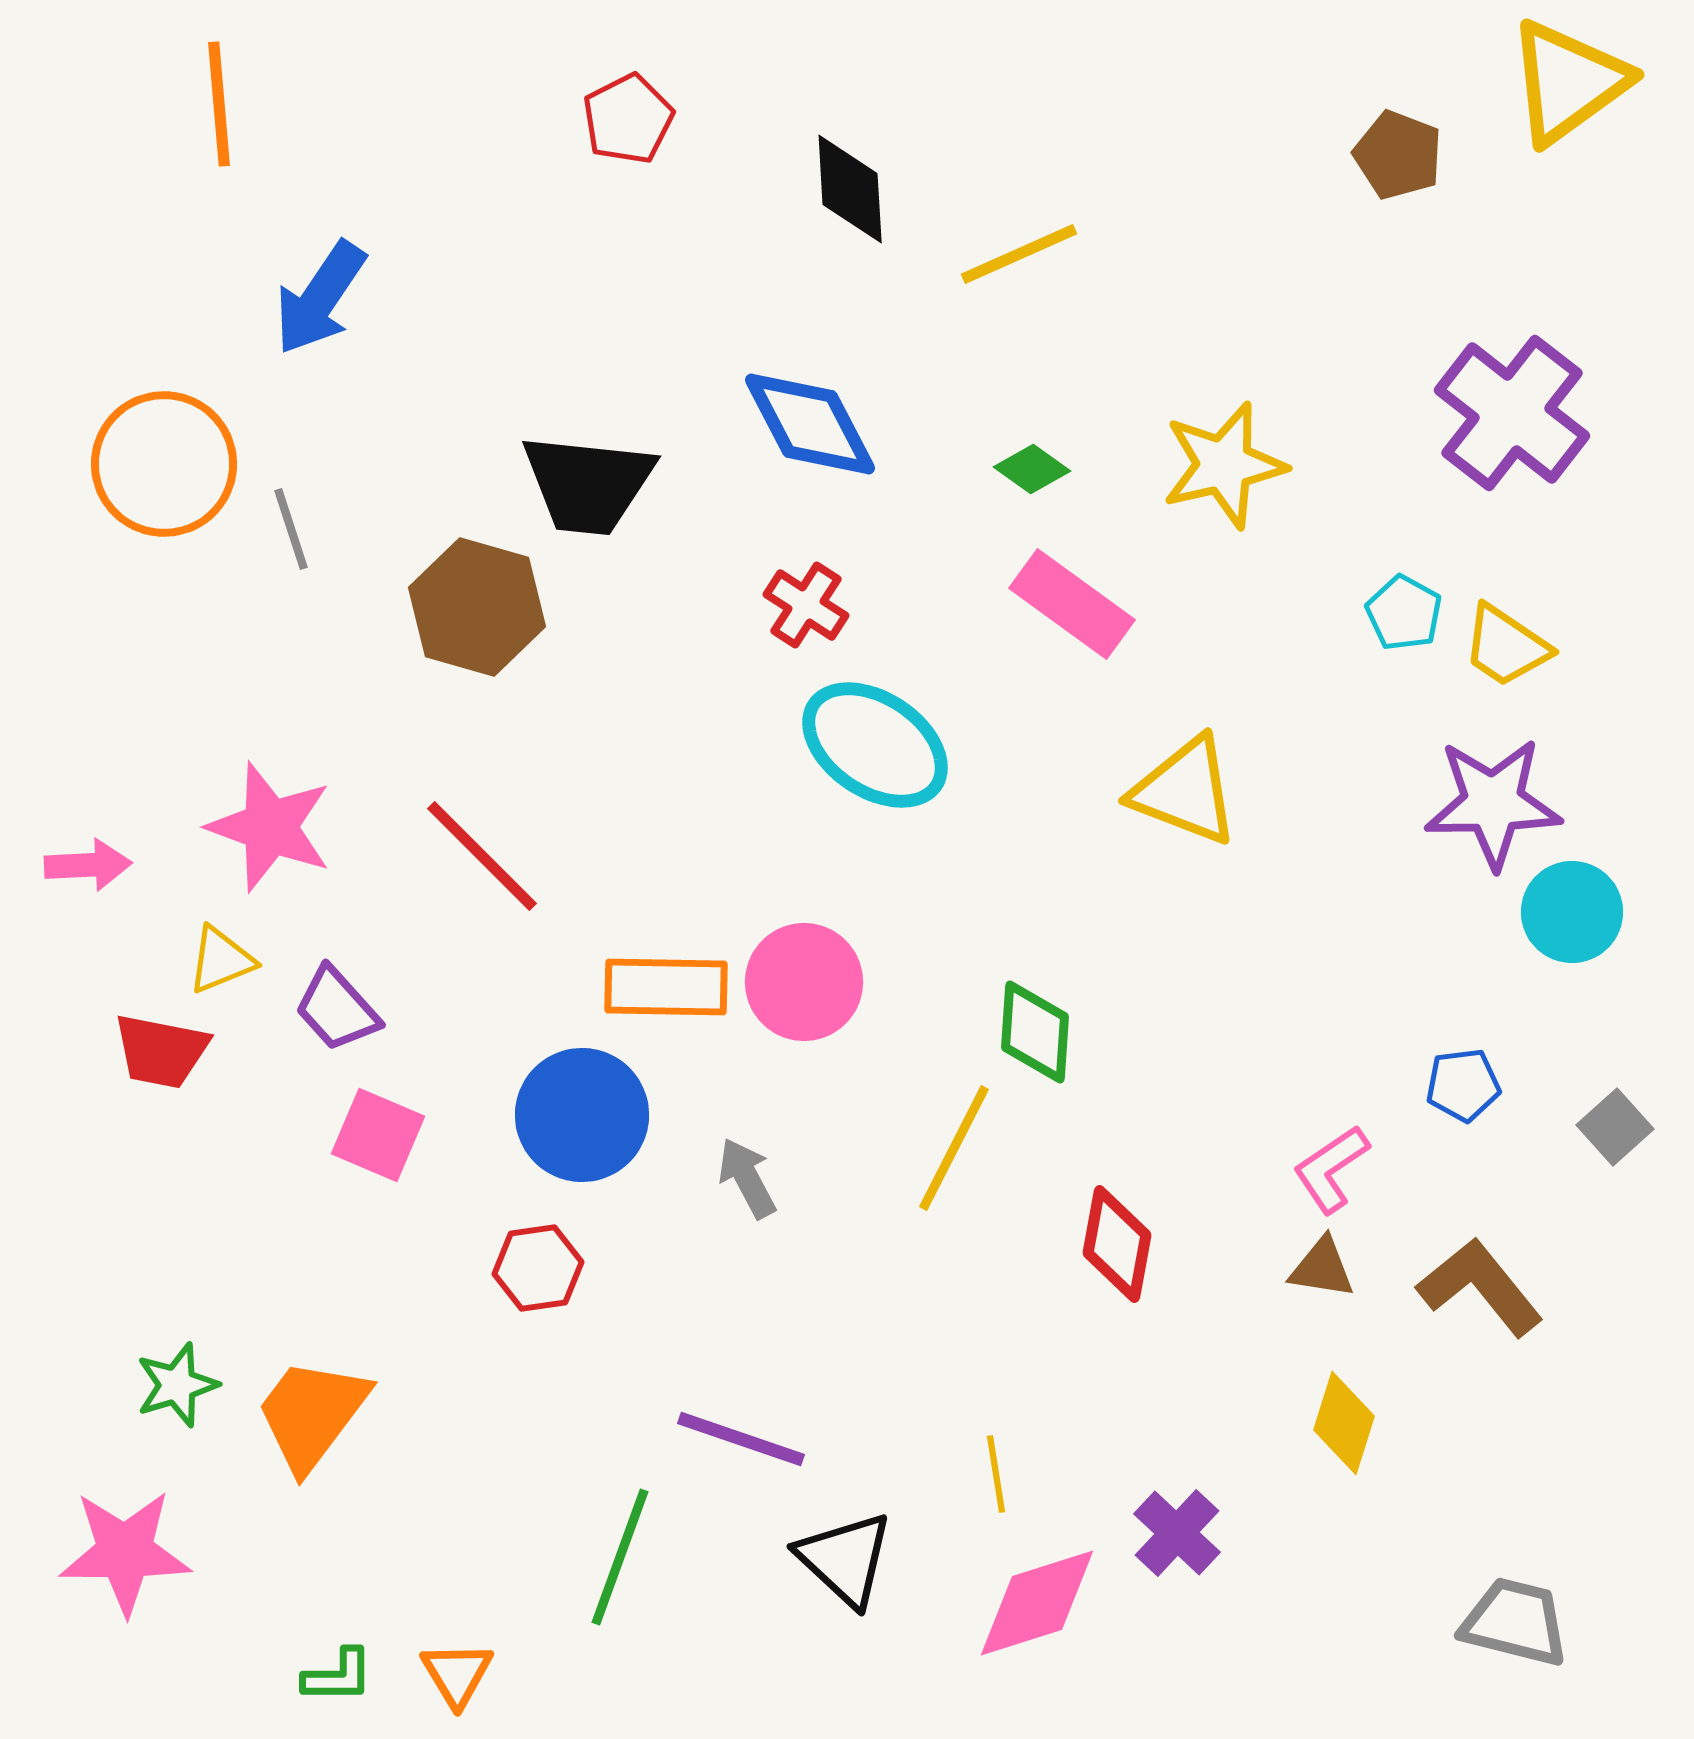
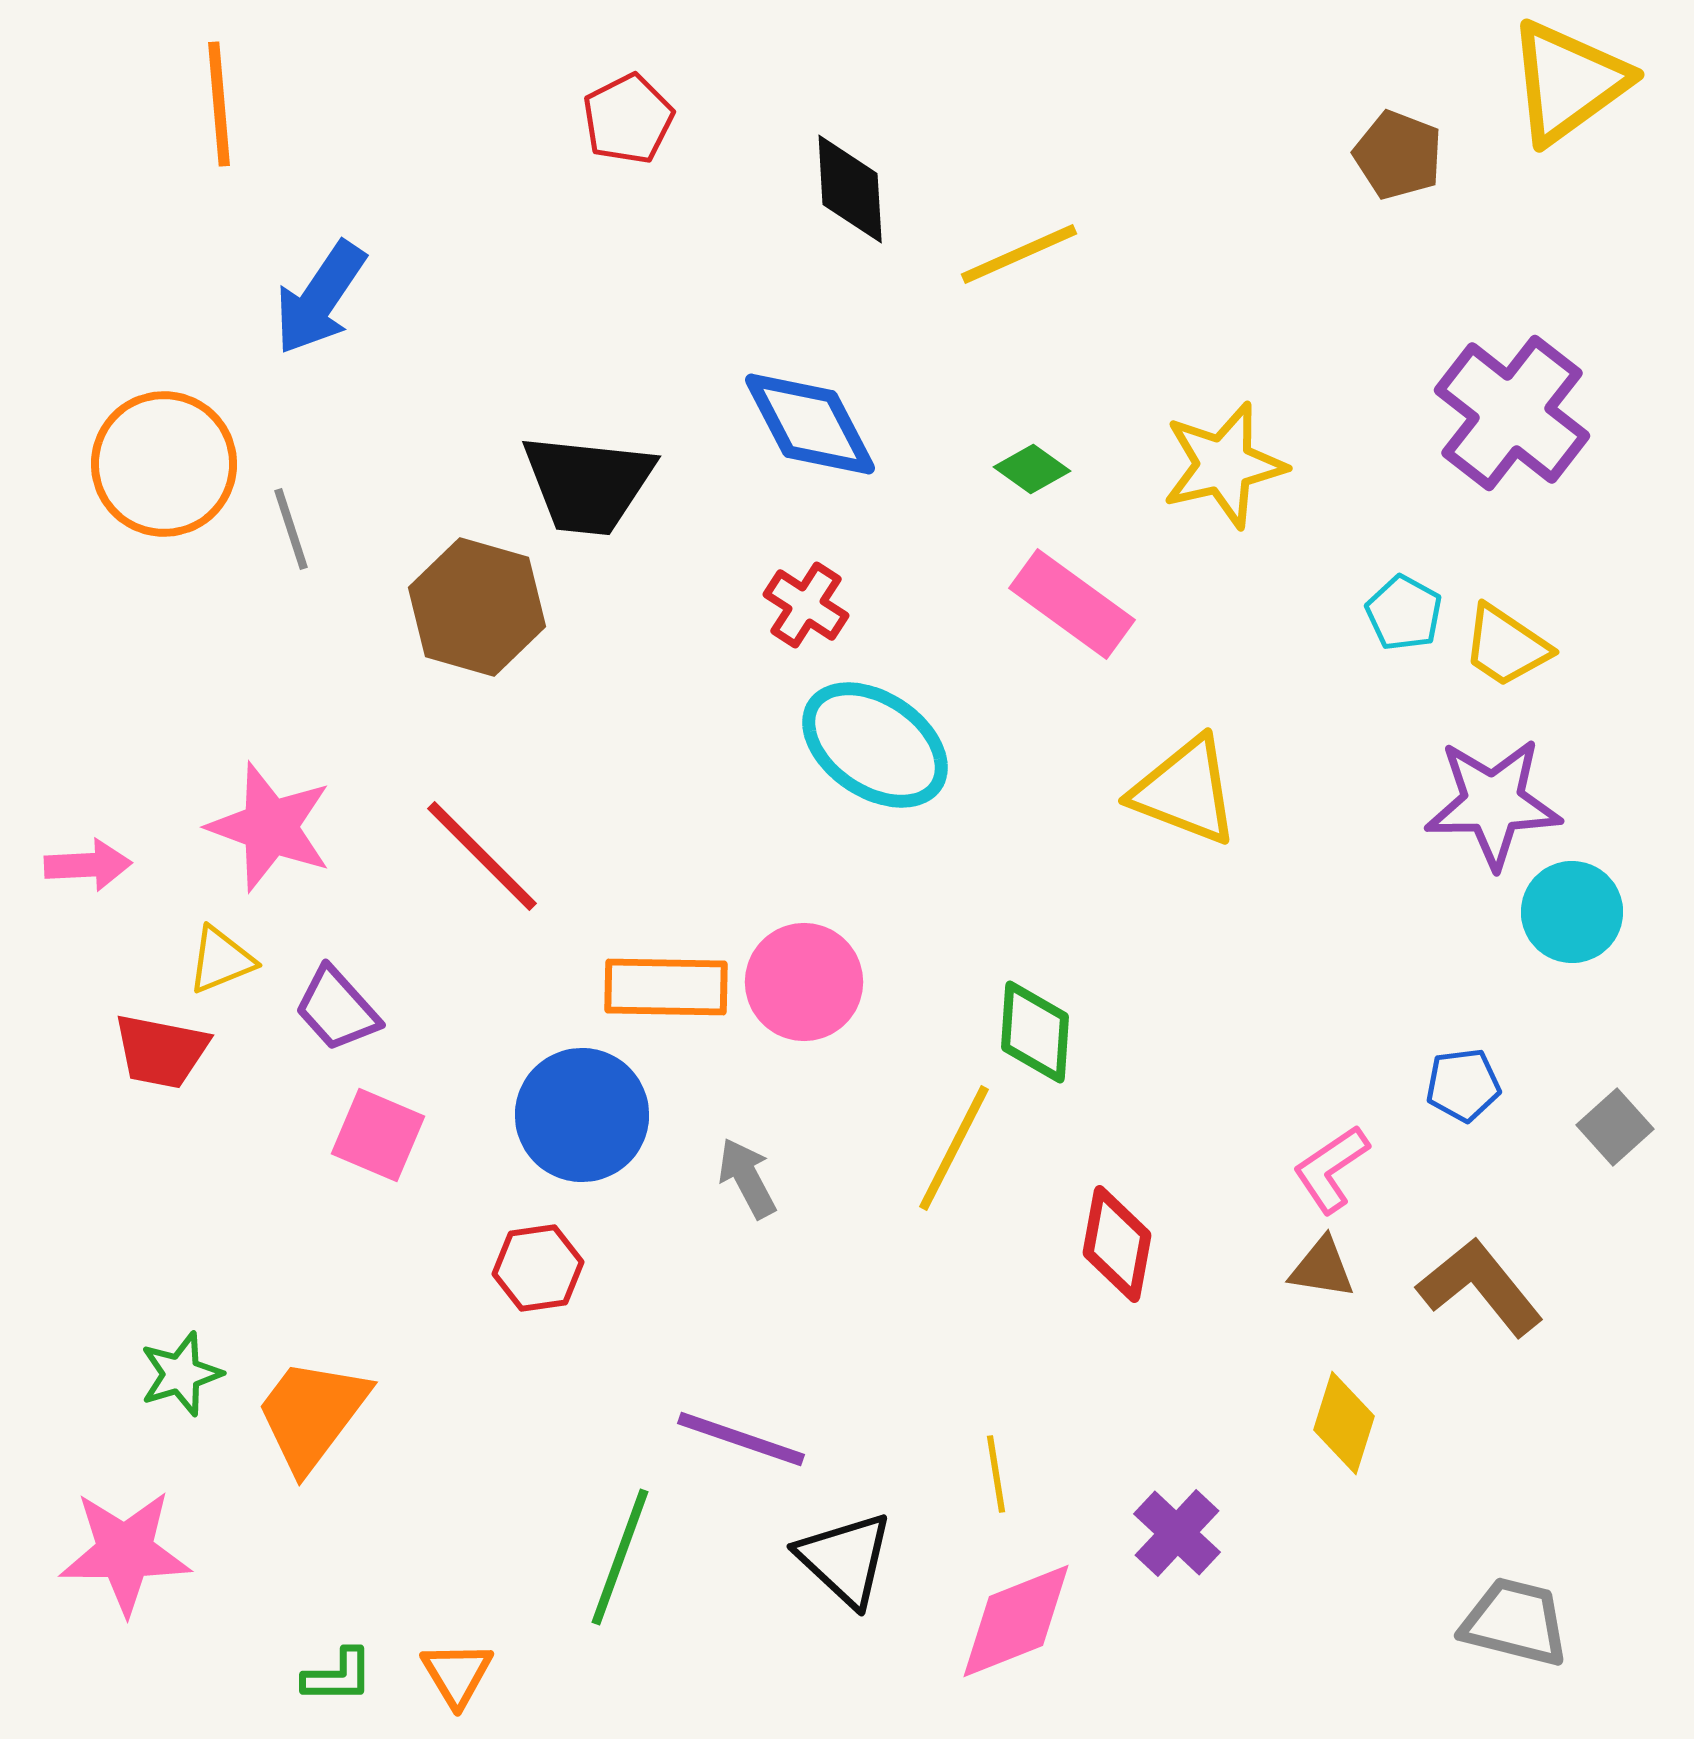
green star at (177, 1385): moved 4 px right, 11 px up
pink diamond at (1037, 1603): moved 21 px left, 18 px down; rotated 4 degrees counterclockwise
